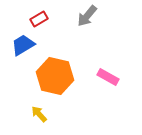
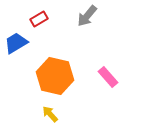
blue trapezoid: moved 7 px left, 2 px up
pink rectangle: rotated 20 degrees clockwise
yellow arrow: moved 11 px right
